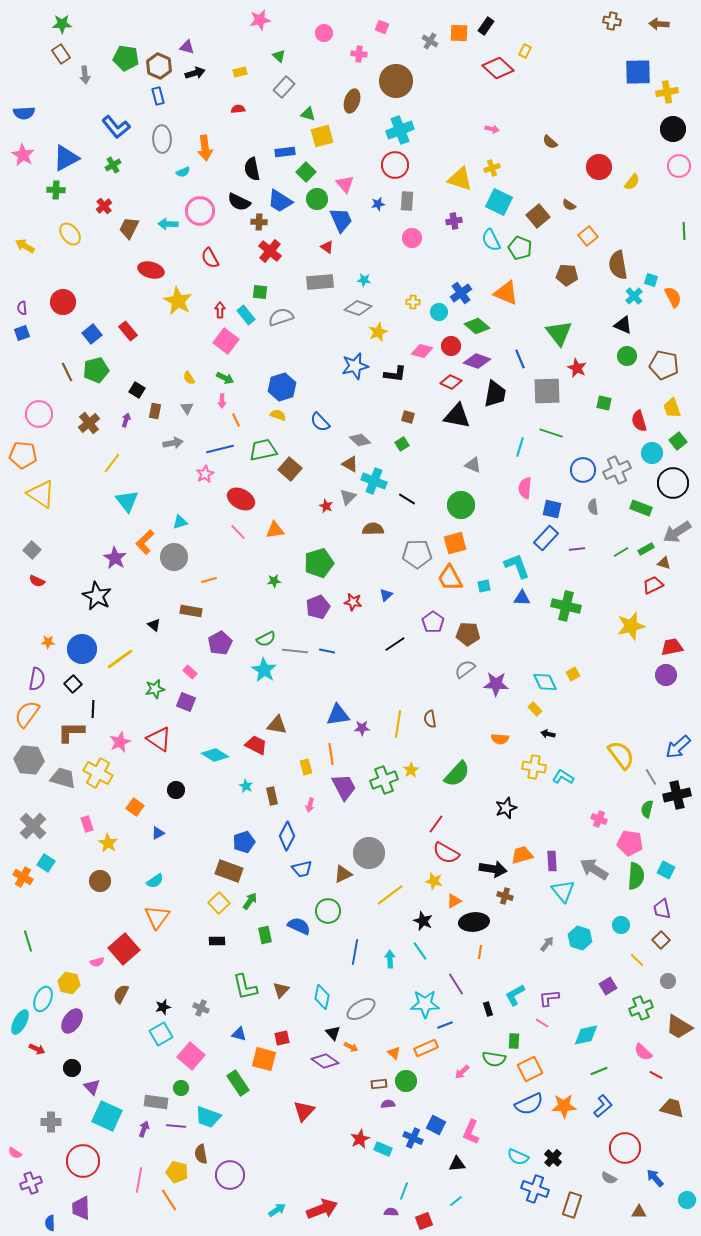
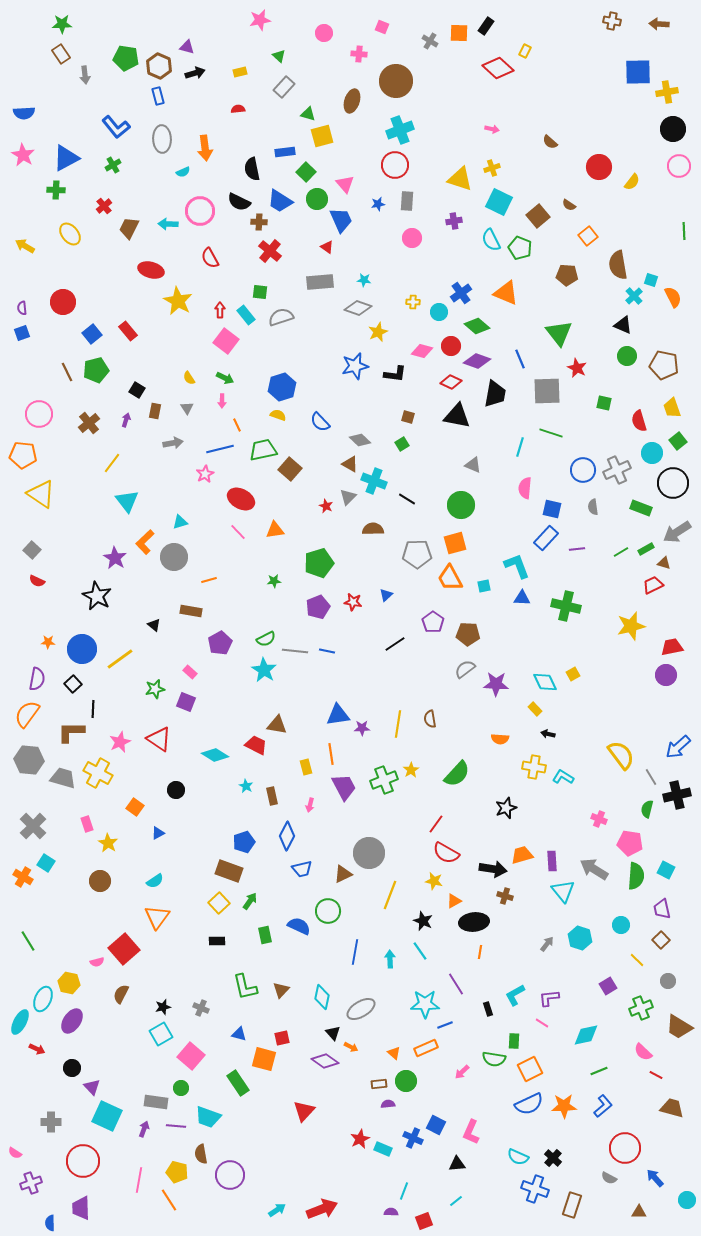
orange line at (236, 420): moved 1 px right, 5 px down
yellow line at (390, 895): rotated 32 degrees counterclockwise
green line at (28, 941): rotated 15 degrees counterclockwise
